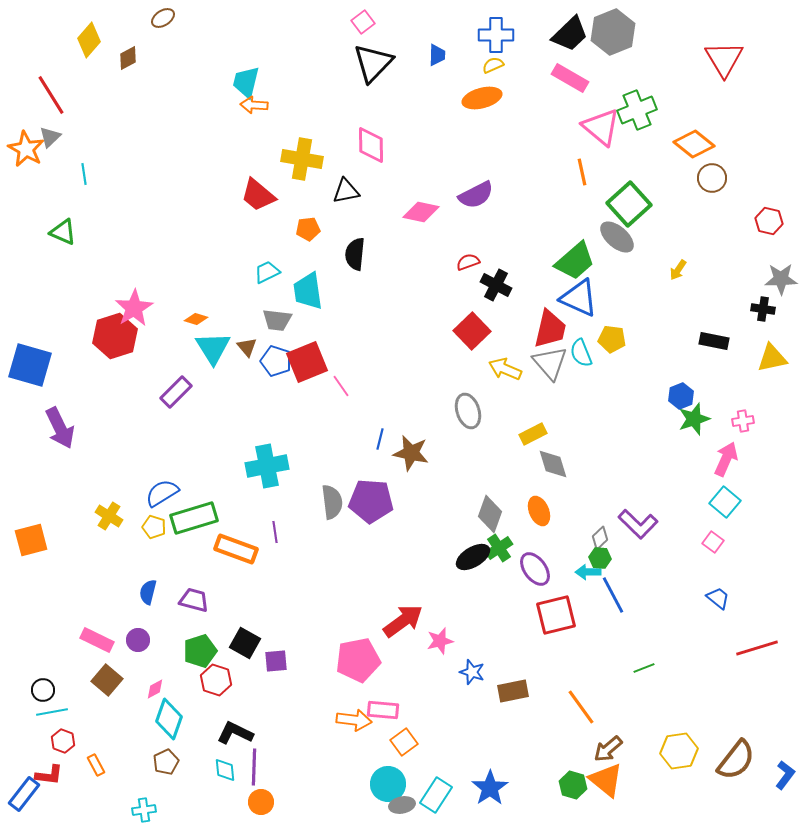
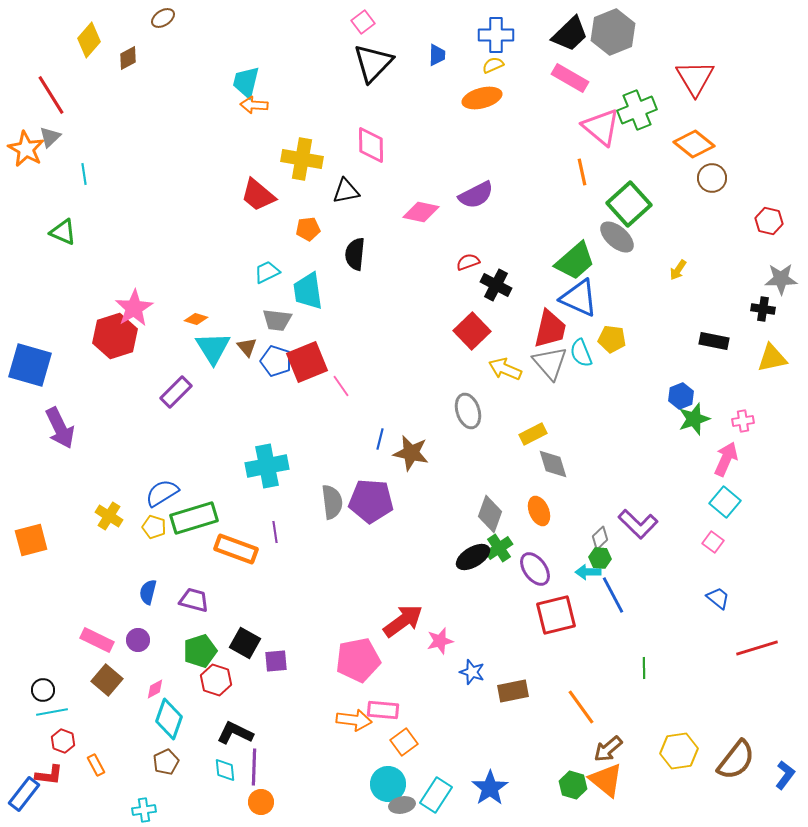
red triangle at (724, 59): moved 29 px left, 19 px down
green line at (644, 668): rotated 70 degrees counterclockwise
